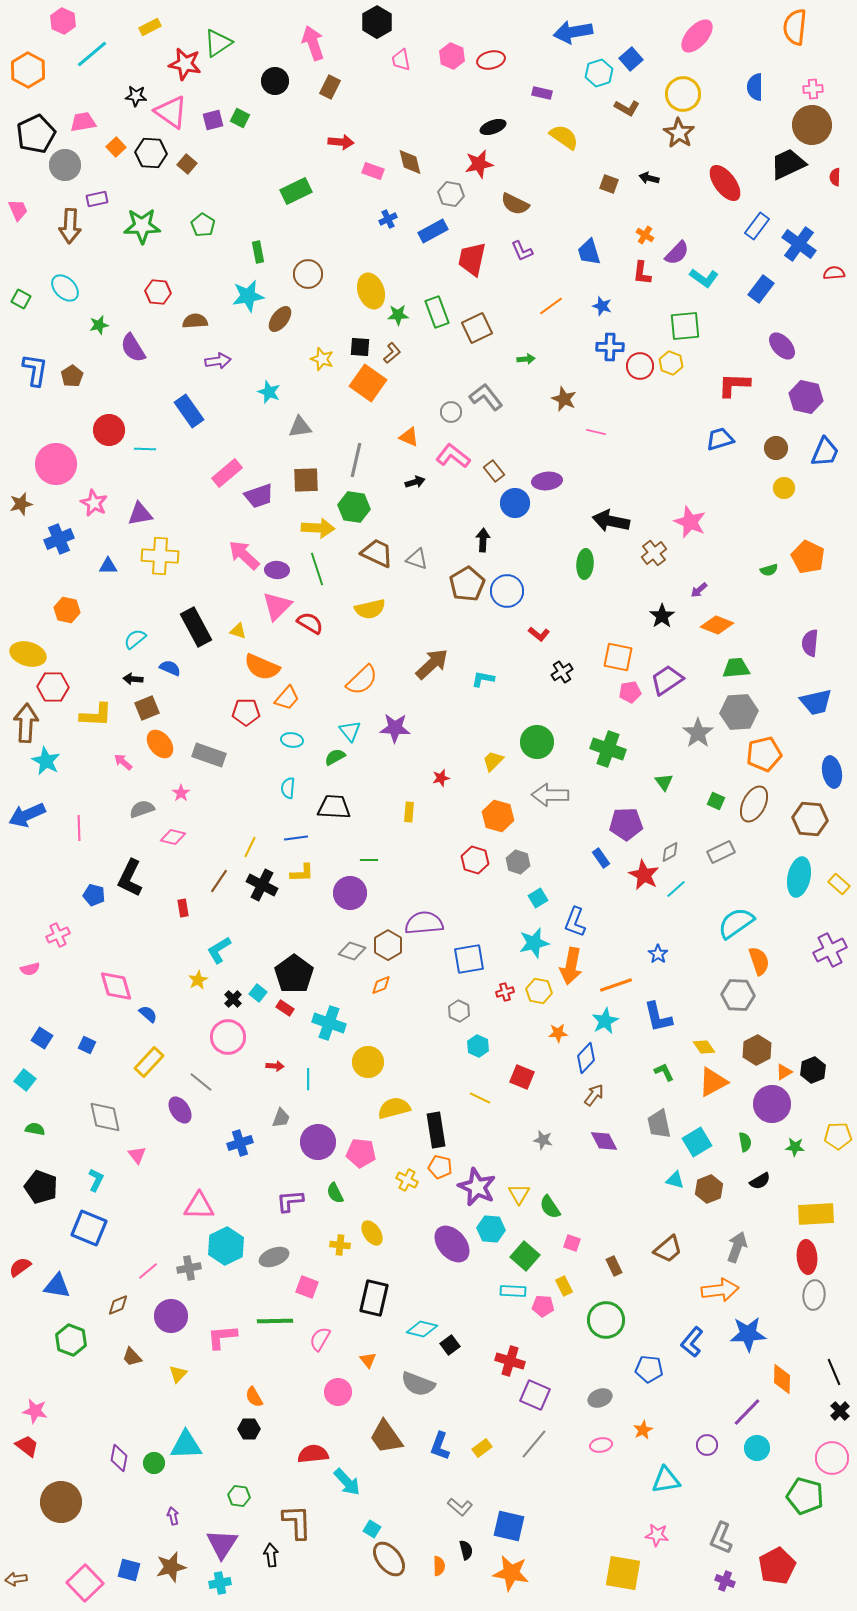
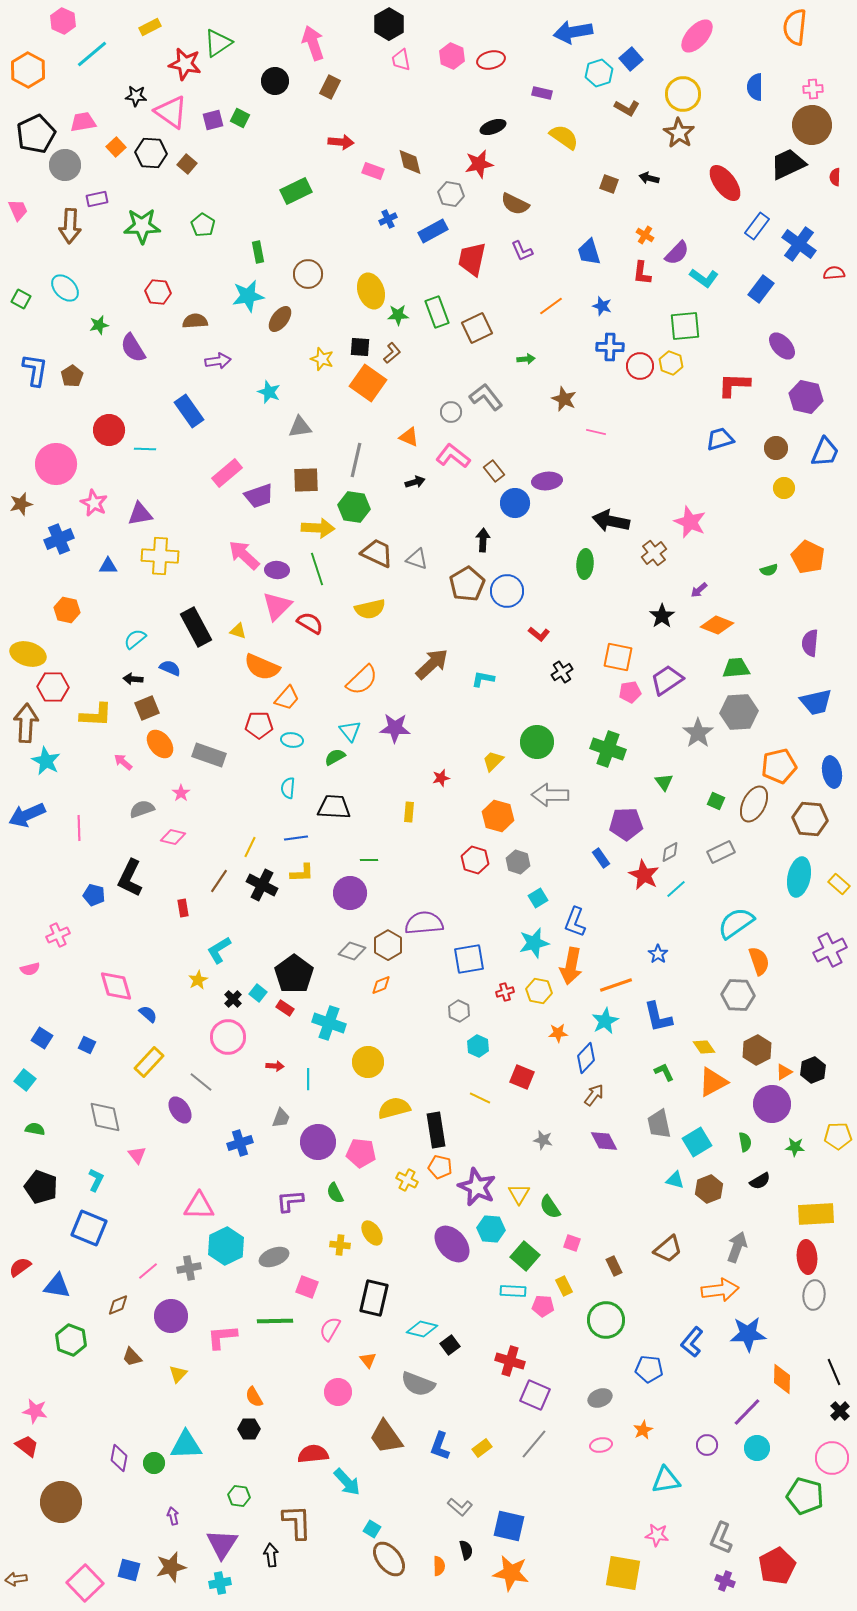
black hexagon at (377, 22): moved 12 px right, 2 px down
red pentagon at (246, 712): moved 13 px right, 13 px down
orange pentagon at (764, 754): moved 15 px right, 12 px down
pink semicircle at (320, 1339): moved 10 px right, 10 px up
